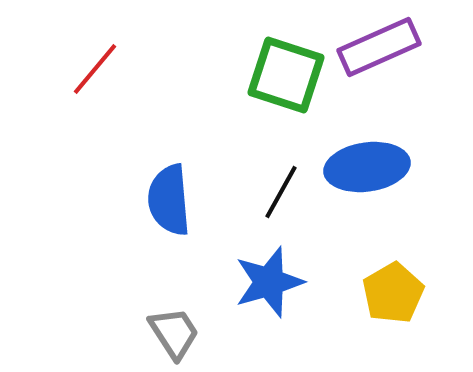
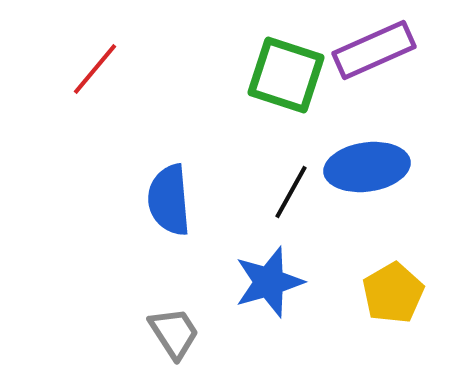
purple rectangle: moved 5 px left, 3 px down
black line: moved 10 px right
